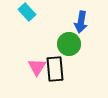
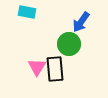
cyan rectangle: rotated 36 degrees counterclockwise
blue arrow: rotated 25 degrees clockwise
